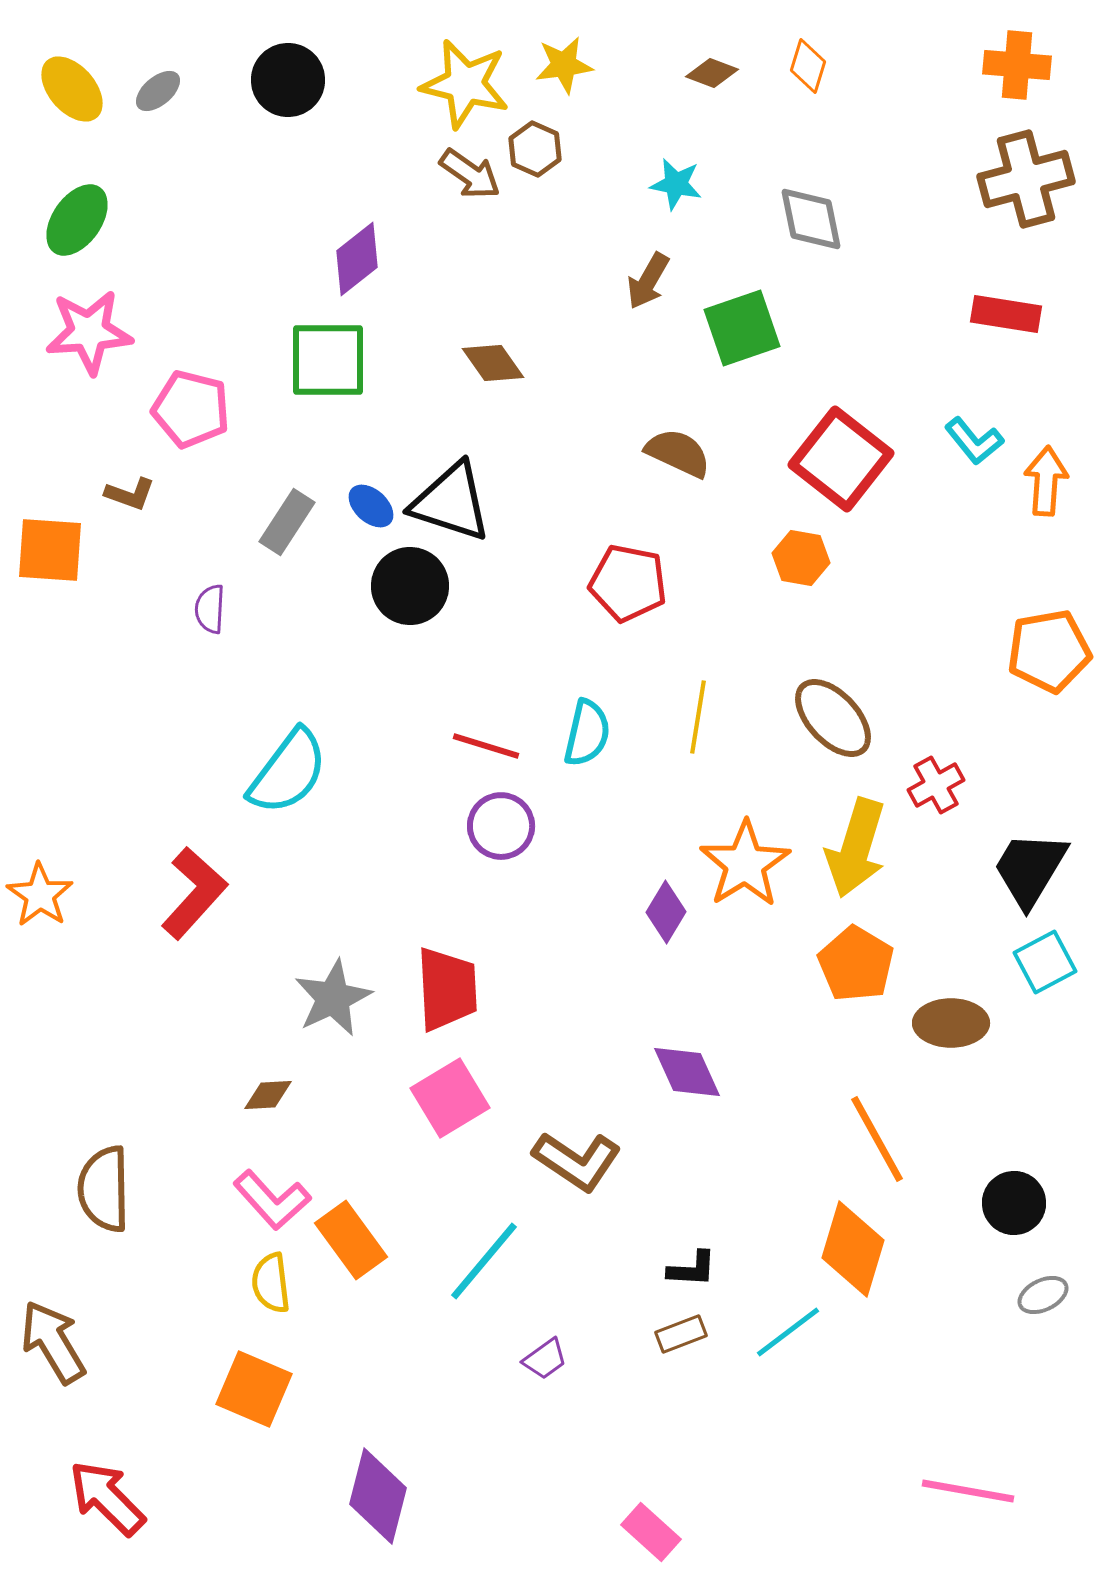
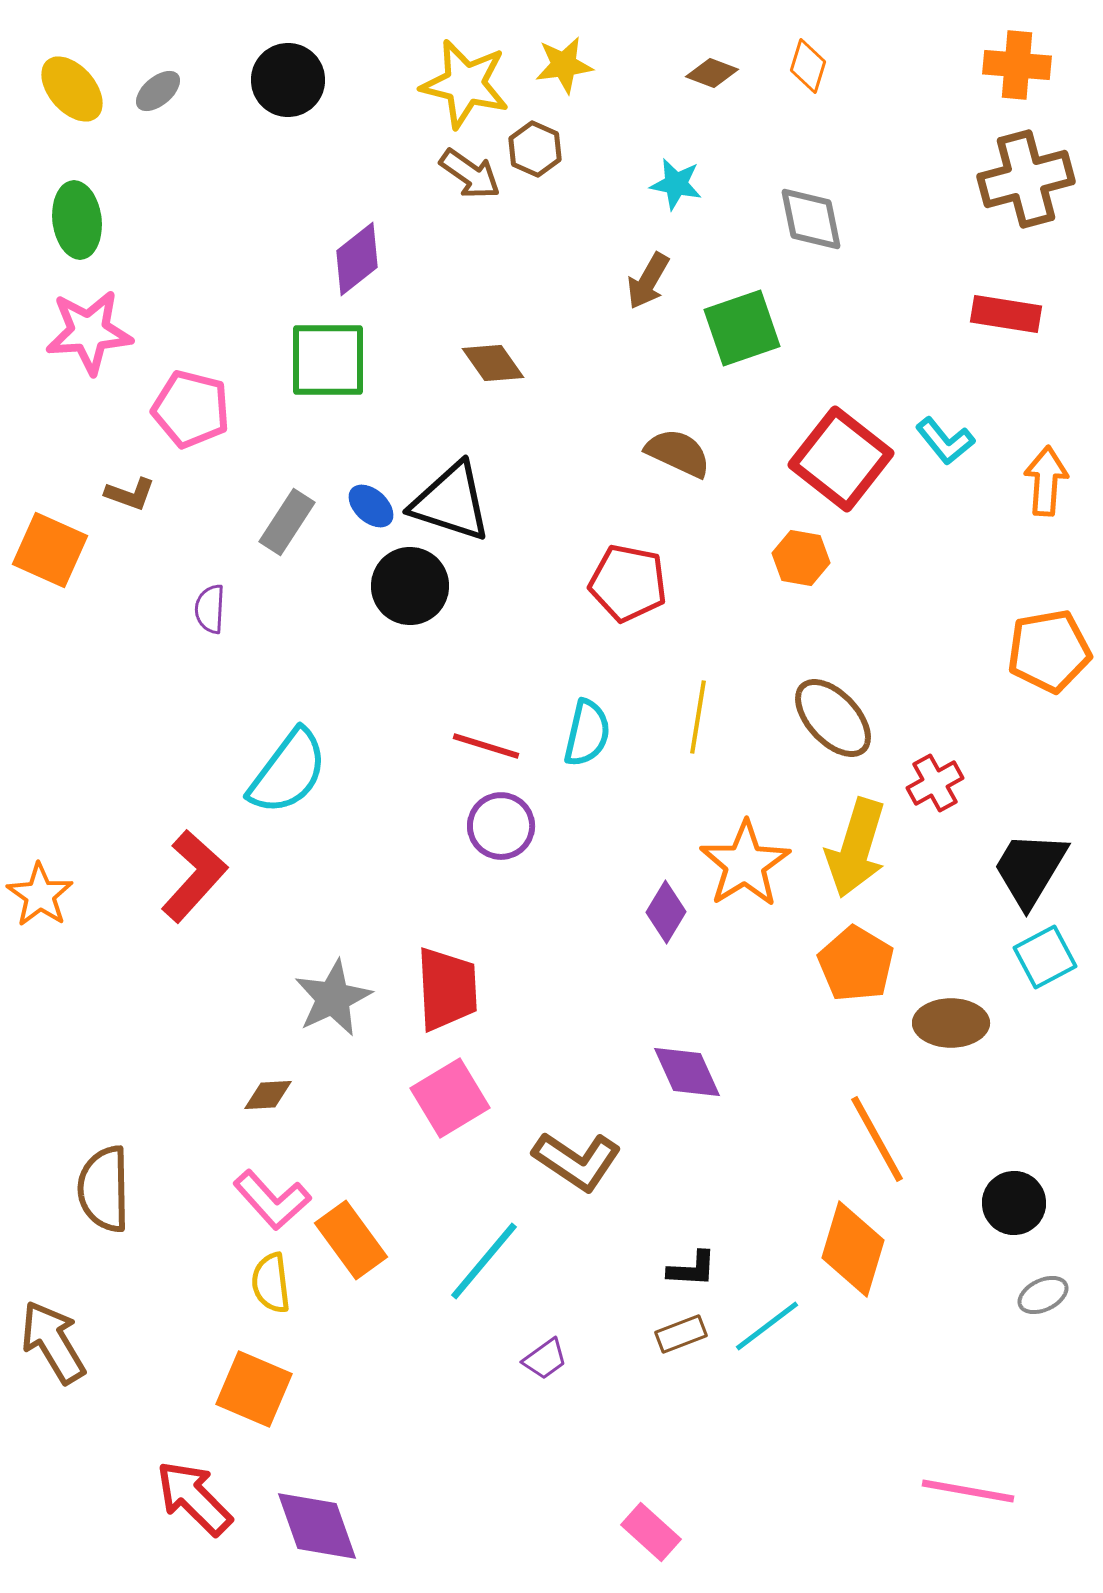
green ellipse at (77, 220): rotated 42 degrees counterclockwise
cyan L-shape at (974, 441): moved 29 px left
orange square at (50, 550): rotated 20 degrees clockwise
red cross at (936, 785): moved 1 px left, 2 px up
red L-shape at (194, 893): moved 17 px up
cyan square at (1045, 962): moved 5 px up
cyan line at (788, 1332): moved 21 px left, 6 px up
purple diamond at (378, 1496): moved 61 px left, 30 px down; rotated 34 degrees counterclockwise
red arrow at (107, 1498): moved 87 px right
